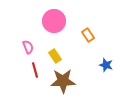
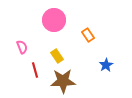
pink circle: moved 1 px up
pink semicircle: moved 6 px left
yellow rectangle: moved 2 px right
blue star: rotated 24 degrees clockwise
